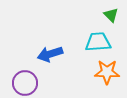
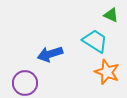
green triangle: rotated 21 degrees counterclockwise
cyan trapezoid: moved 3 px left, 1 px up; rotated 36 degrees clockwise
orange star: rotated 20 degrees clockwise
